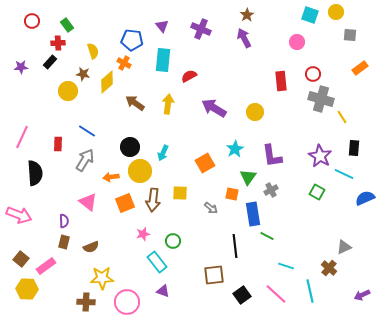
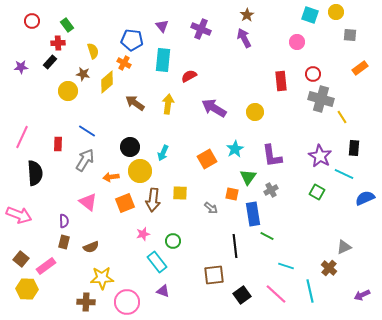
orange square at (205, 163): moved 2 px right, 4 px up
